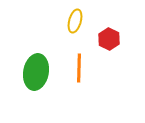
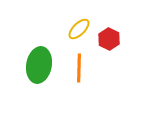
yellow ellipse: moved 4 px right, 8 px down; rotated 30 degrees clockwise
green ellipse: moved 3 px right, 7 px up
